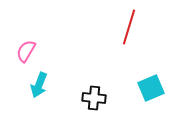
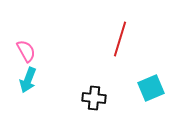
red line: moved 9 px left, 12 px down
pink semicircle: rotated 120 degrees clockwise
cyan arrow: moved 11 px left, 5 px up
